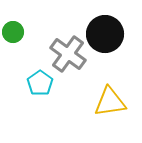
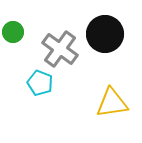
gray cross: moved 8 px left, 5 px up
cyan pentagon: rotated 15 degrees counterclockwise
yellow triangle: moved 2 px right, 1 px down
